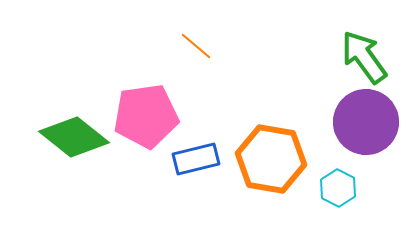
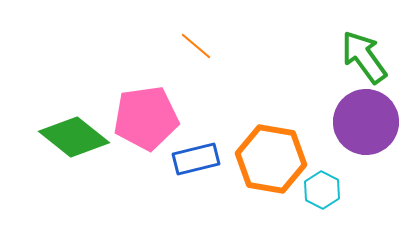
pink pentagon: moved 2 px down
cyan hexagon: moved 16 px left, 2 px down
